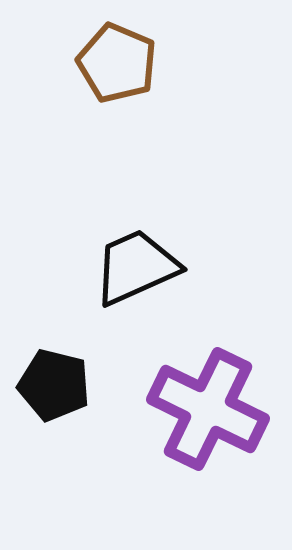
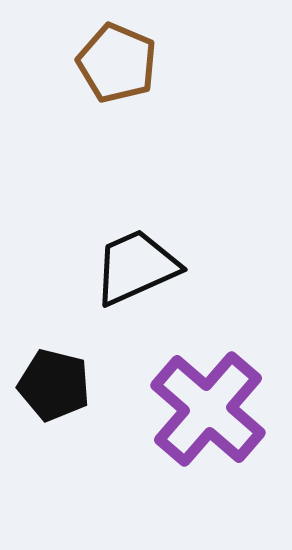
purple cross: rotated 15 degrees clockwise
